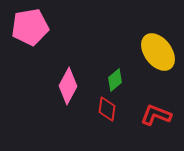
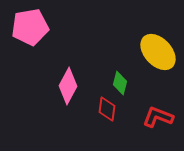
yellow ellipse: rotated 6 degrees counterclockwise
green diamond: moved 5 px right, 3 px down; rotated 35 degrees counterclockwise
red L-shape: moved 2 px right, 2 px down
